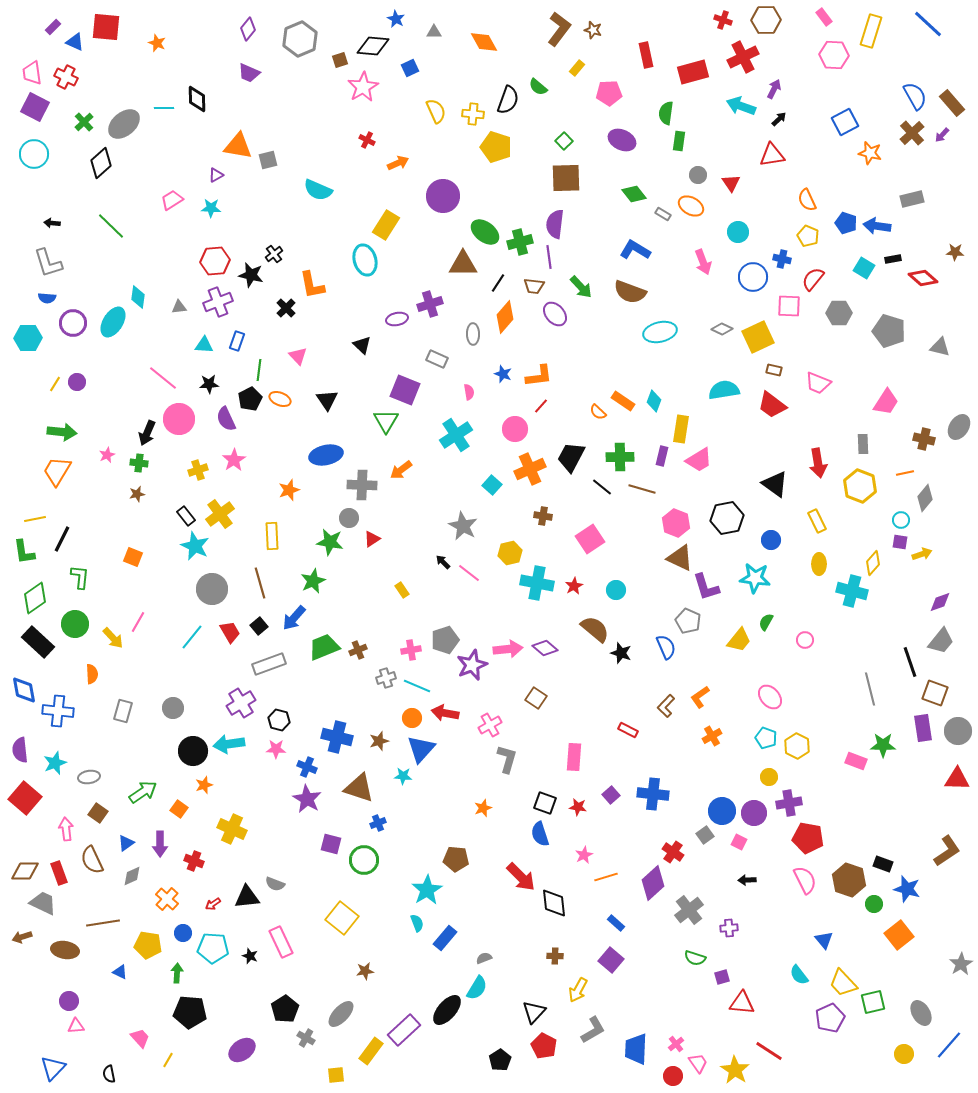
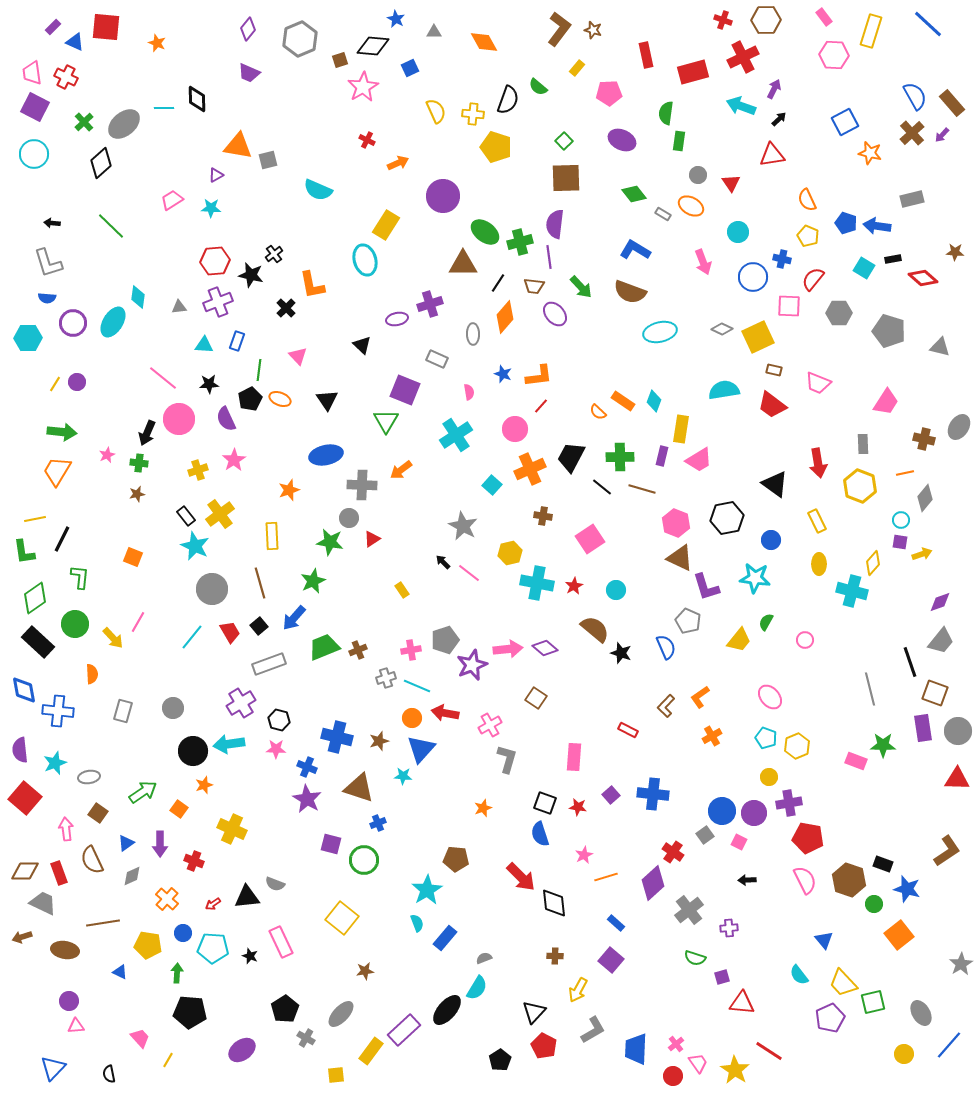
yellow hexagon at (797, 746): rotated 10 degrees clockwise
